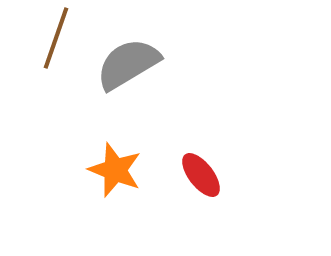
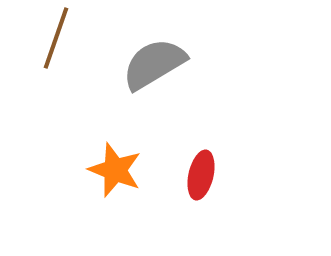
gray semicircle: moved 26 px right
red ellipse: rotated 51 degrees clockwise
